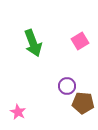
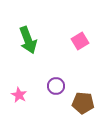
green arrow: moved 5 px left, 3 px up
purple circle: moved 11 px left
pink star: moved 1 px right, 17 px up
